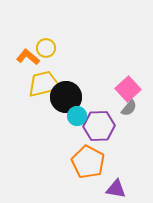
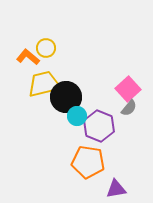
purple hexagon: rotated 24 degrees clockwise
orange pentagon: rotated 20 degrees counterclockwise
purple triangle: rotated 20 degrees counterclockwise
